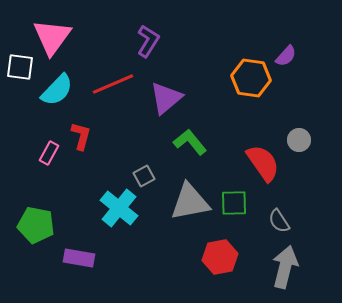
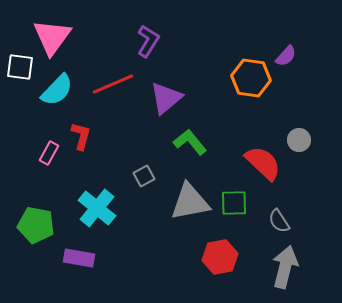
red semicircle: rotated 12 degrees counterclockwise
cyan cross: moved 22 px left
